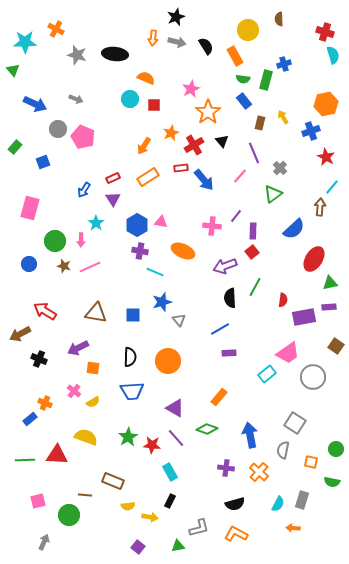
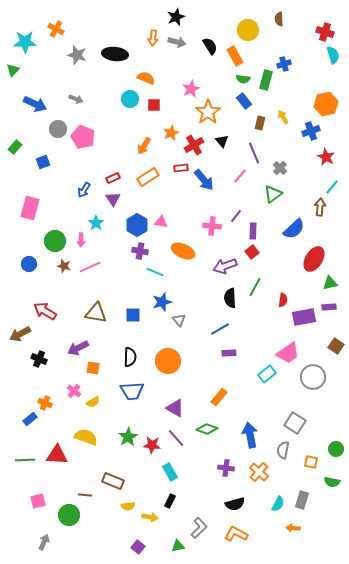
black semicircle at (206, 46): moved 4 px right
green triangle at (13, 70): rotated 24 degrees clockwise
gray L-shape at (199, 528): rotated 30 degrees counterclockwise
